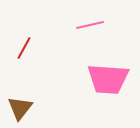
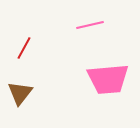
pink trapezoid: rotated 9 degrees counterclockwise
brown triangle: moved 15 px up
